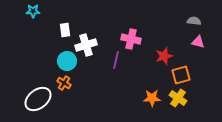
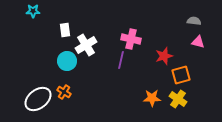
white cross: rotated 15 degrees counterclockwise
purple line: moved 5 px right
orange cross: moved 9 px down
yellow cross: moved 1 px down
